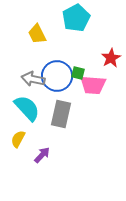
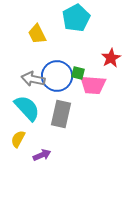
purple arrow: rotated 24 degrees clockwise
